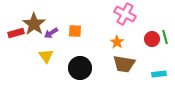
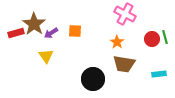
black circle: moved 13 px right, 11 px down
